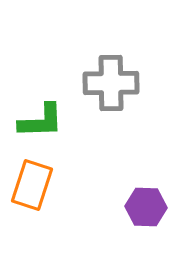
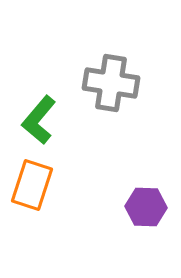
gray cross: rotated 10 degrees clockwise
green L-shape: moved 2 px left, 1 px up; rotated 132 degrees clockwise
